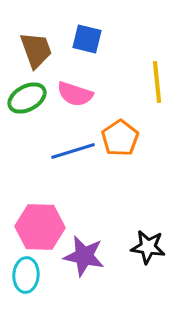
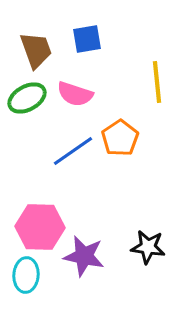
blue square: rotated 24 degrees counterclockwise
blue line: rotated 18 degrees counterclockwise
